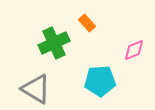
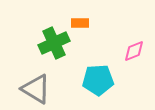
orange rectangle: moved 7 px left; rotated 48 degrees counterclockwise
pink diamond: moved 1 px down
cyan pentagon: moved 2 px left, 1 px up
